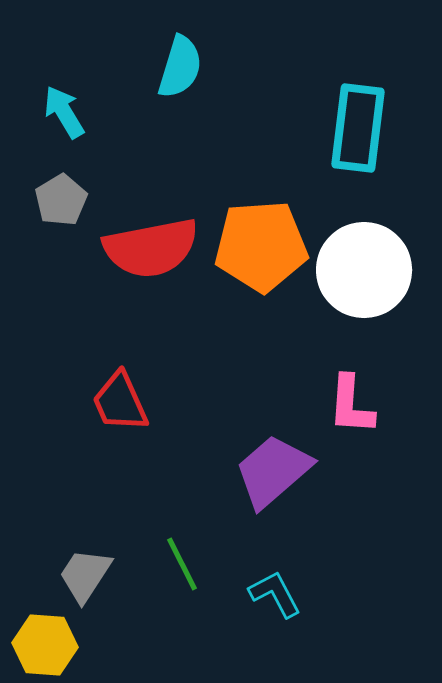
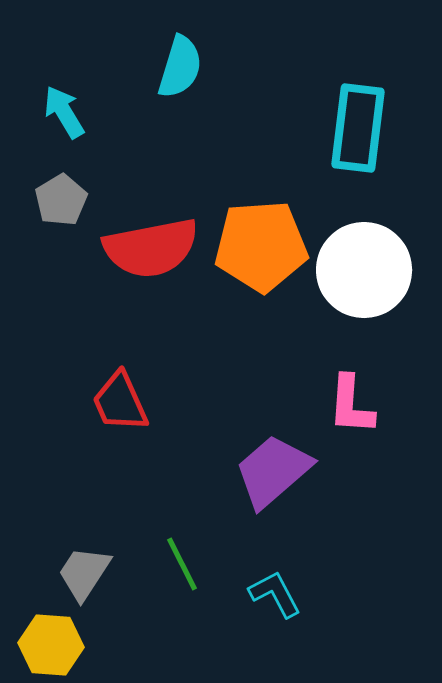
gray trapezoid: moved 1 px left, 2 px up
yellow hexagon: moved 6 px right
